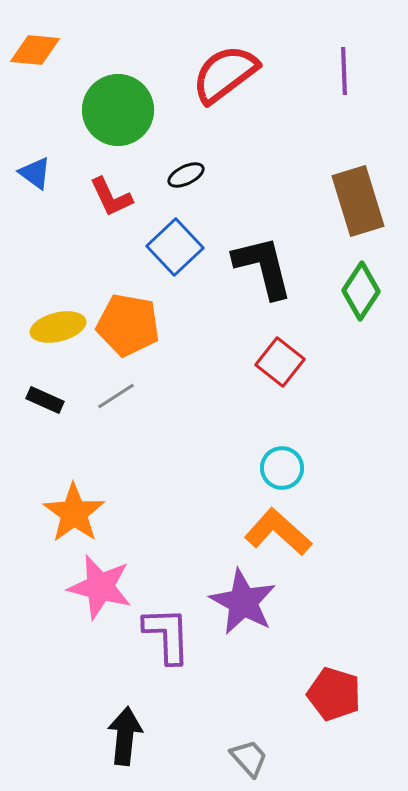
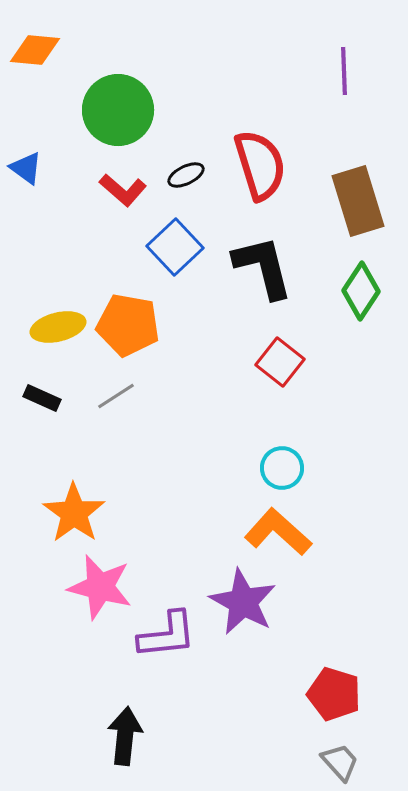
red semicircle: moved 35 px right, 91 px down; rotated 110 degrees clockwise
blue triangle: moved 9 px left, 5 px up
red L-shape: moved 12 px right, 7 px up; rotated 24 degrees counterclockwise
black rectangle: moved 3 px left, 2 px up
purple L-shape: rotated 86 degrees clockwise
gray trapezoid: moved 91 px right, 4 px down
